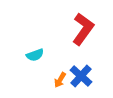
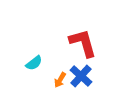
red L-shape: moved 14 px down; rotated 52 degrees counterclockwise
cyan semicircle: moved 1 px left, 8 px down; rotated 18 degrees counterclockwise
